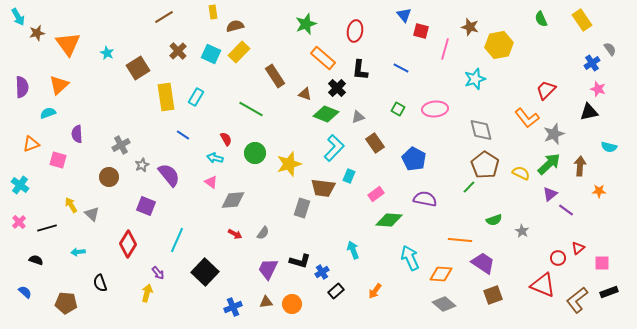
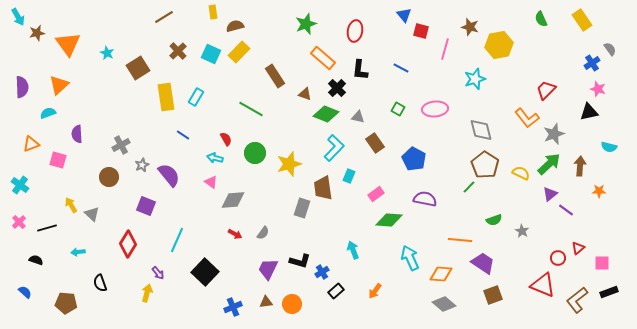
gray triangle at (358, 117): rotated 32 degrees clockwise
brown trapezoid at (323, 188): rotated 75 degrees clockwise
